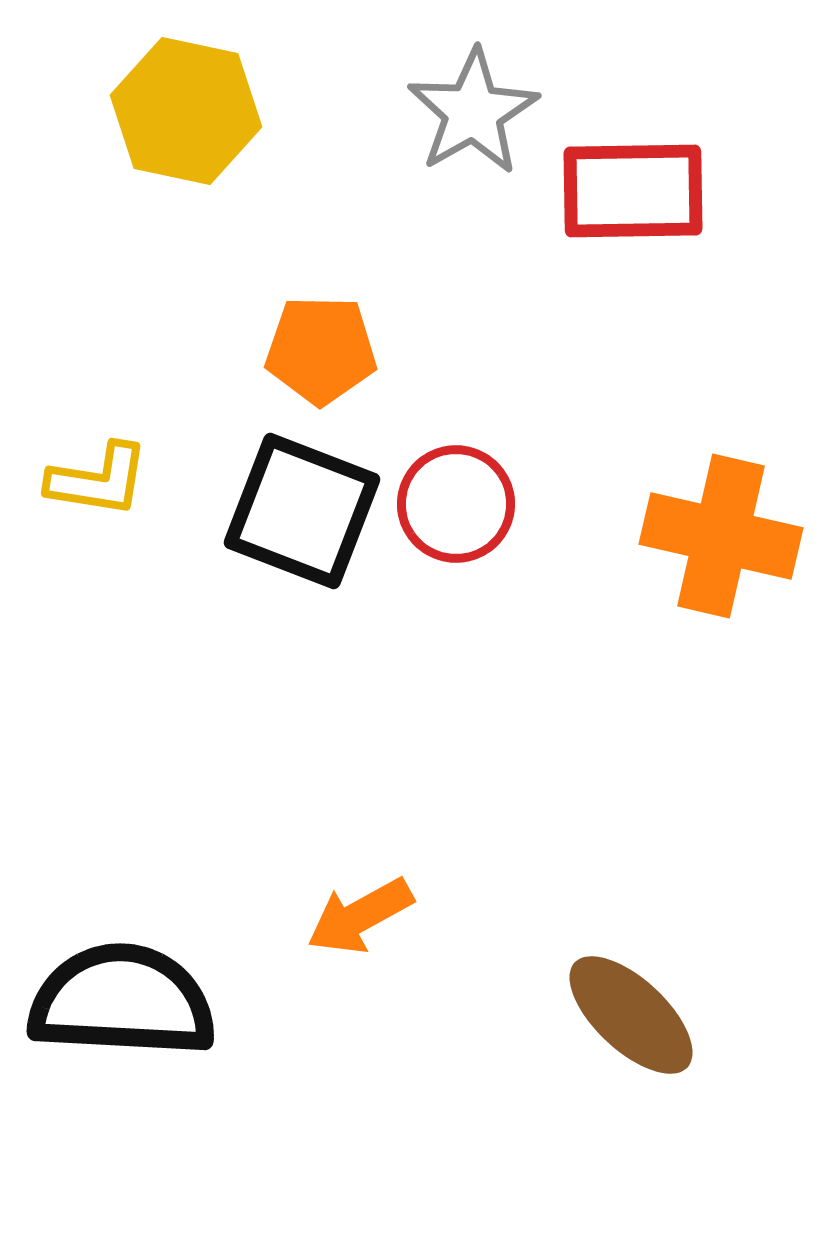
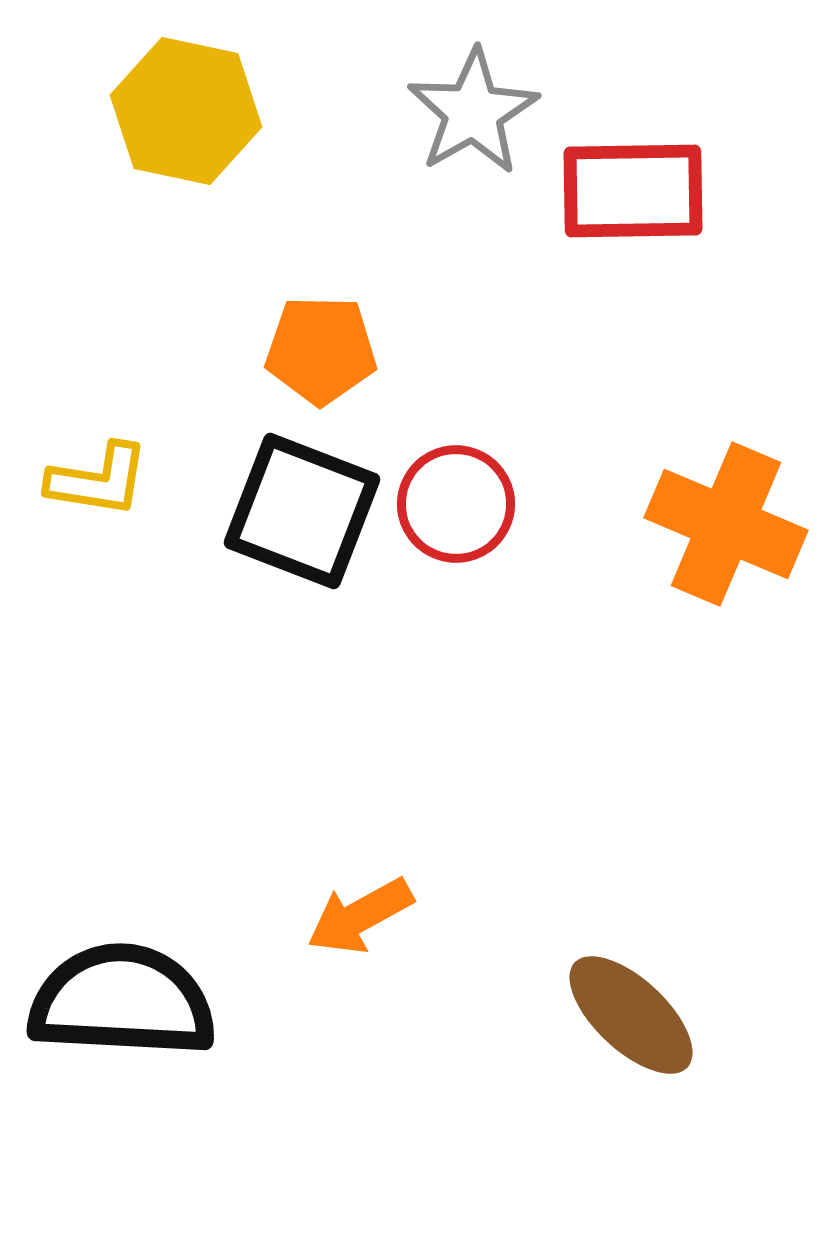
orange cross: moved 5 px right, 12 px up; rotated 10 degrees clockwise
